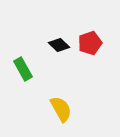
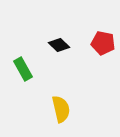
red pentagon: moved 13 px right; rotated 30 degrees clockwise
yellow semicircle: rotated 16 degrees clockwise
